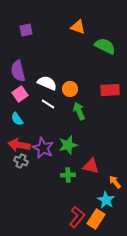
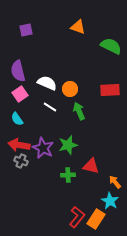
green semicircle: moved 6 px right
white line: moved 2 px right, 3 px down
cyan star: moved 4 px right, 1 px down
